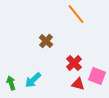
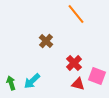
cyan arrow: moved 1 px left, 1 px down
